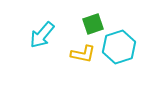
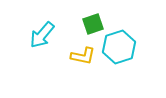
yellow L-shape: moved 2 px down
